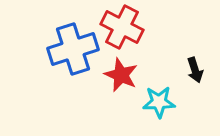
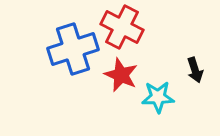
cyan star: moved 1 px left, 5 px up
